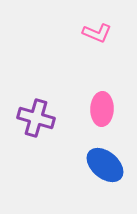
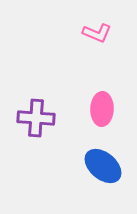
purple cross: rotated 12 degrees counterclockwise
blue ellipse: moved 2 px left, 1 px down
